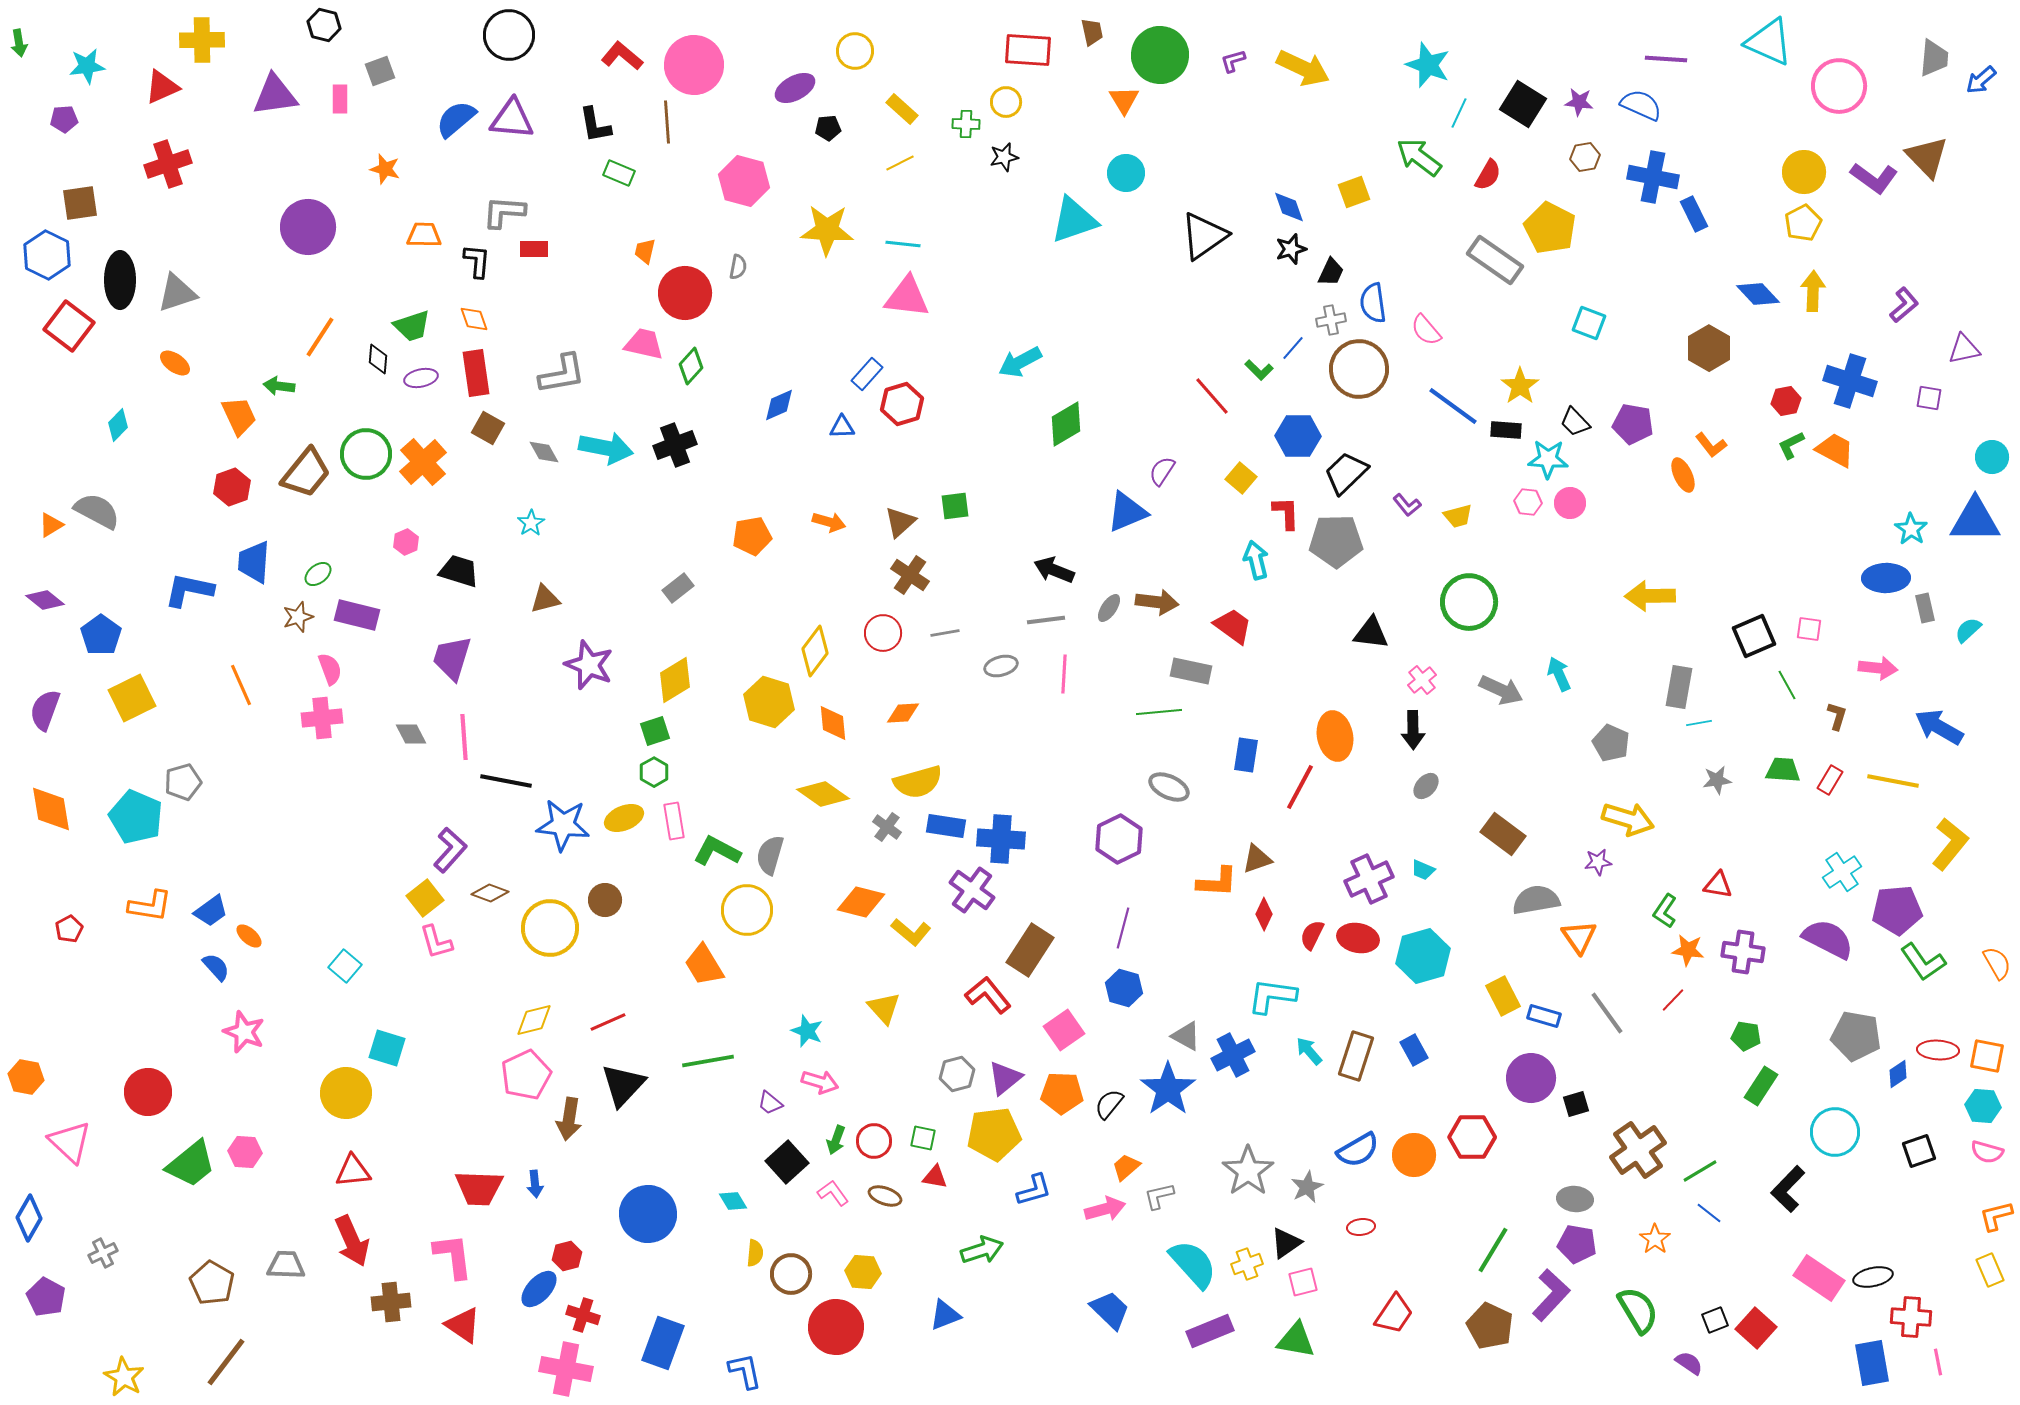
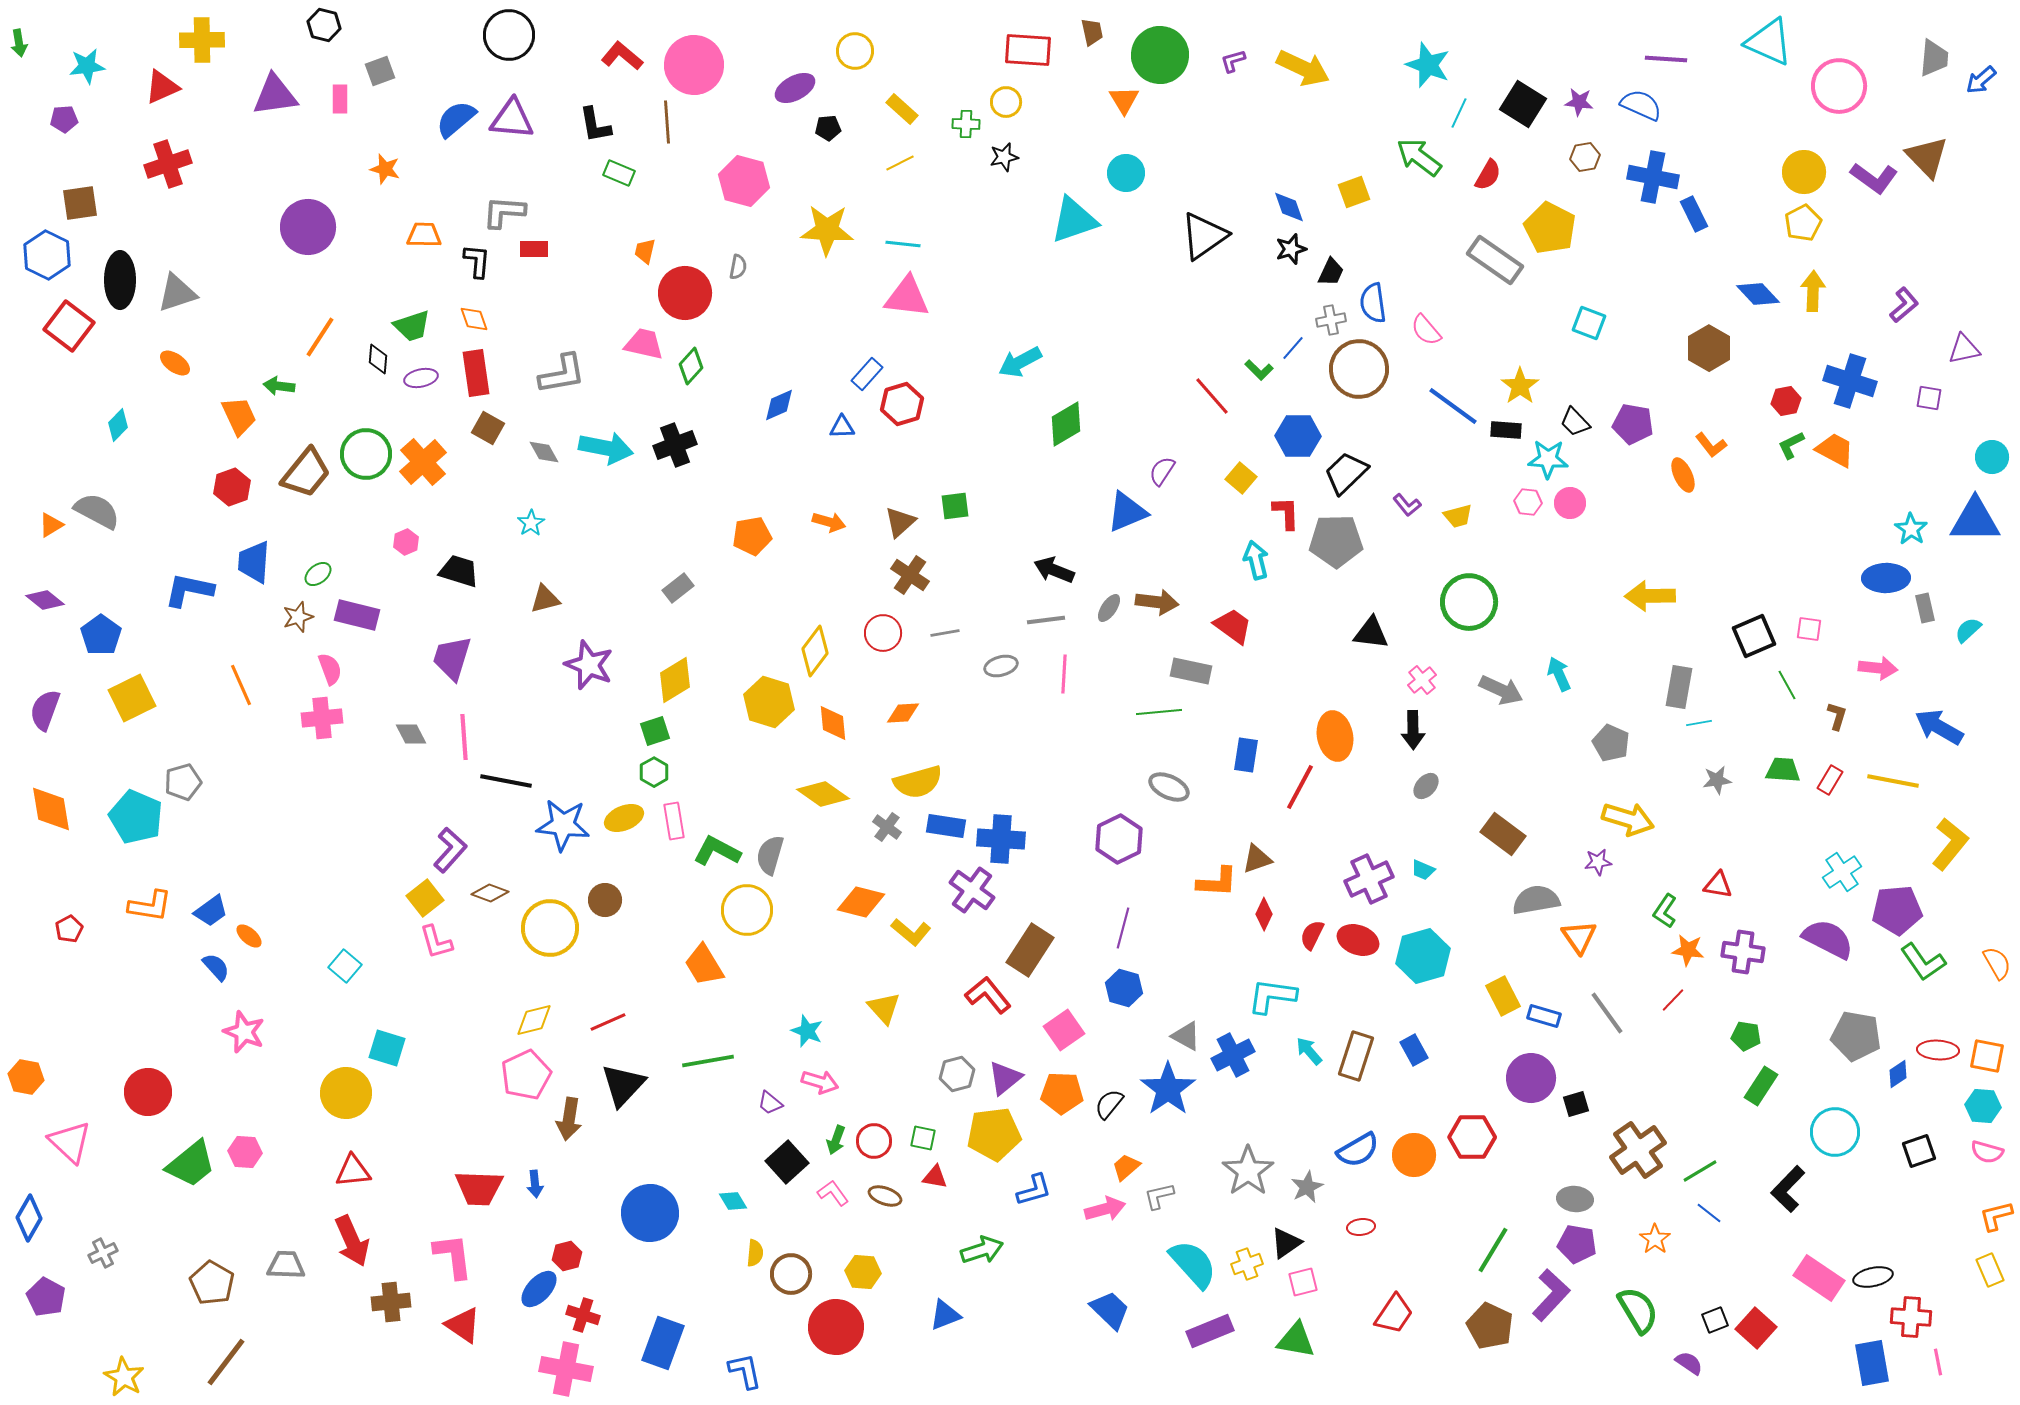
red ellipse at (1358, 938): moved 2 px down; rotated 9 degrees clockwise
blue circle at (648, 1214): moved 2 px right, 1 px up
